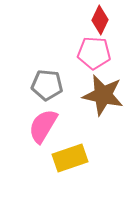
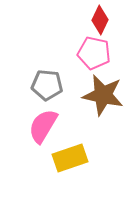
pink pentagon: rotated 8 degrees clockwise
